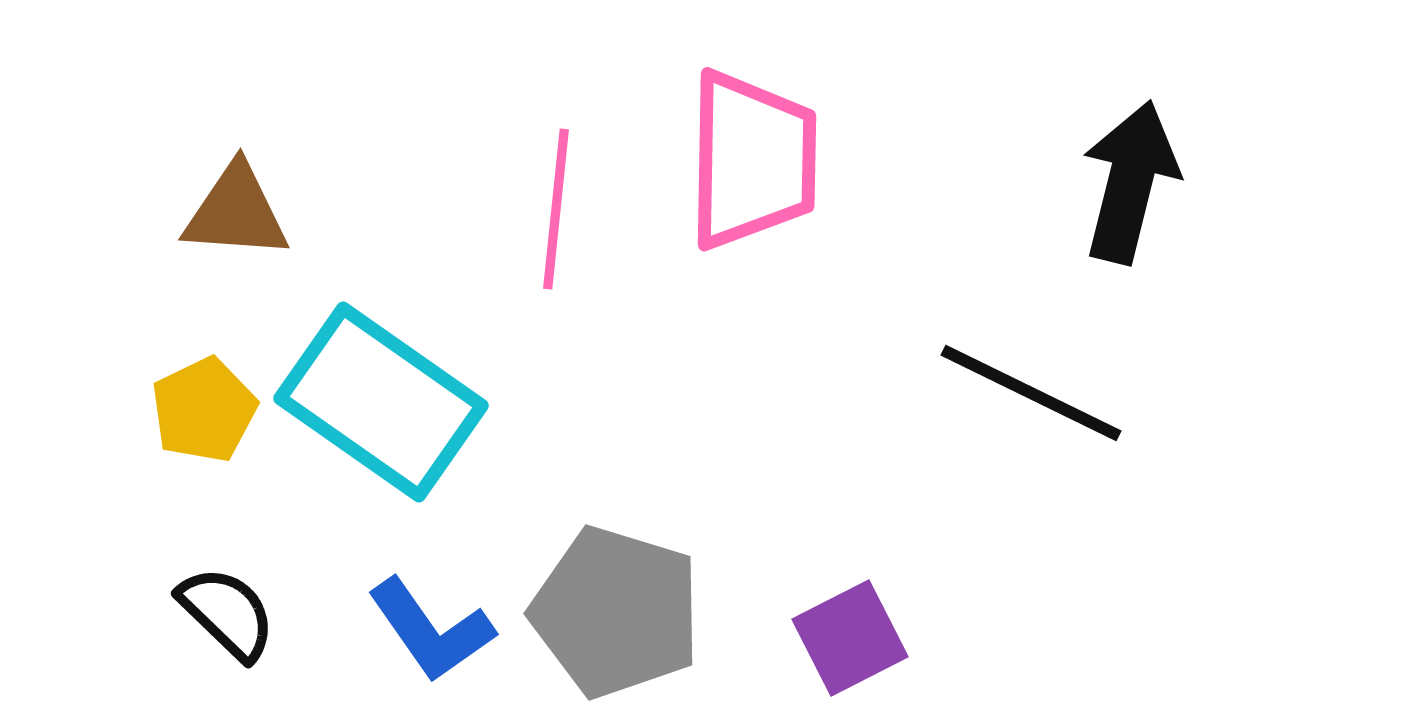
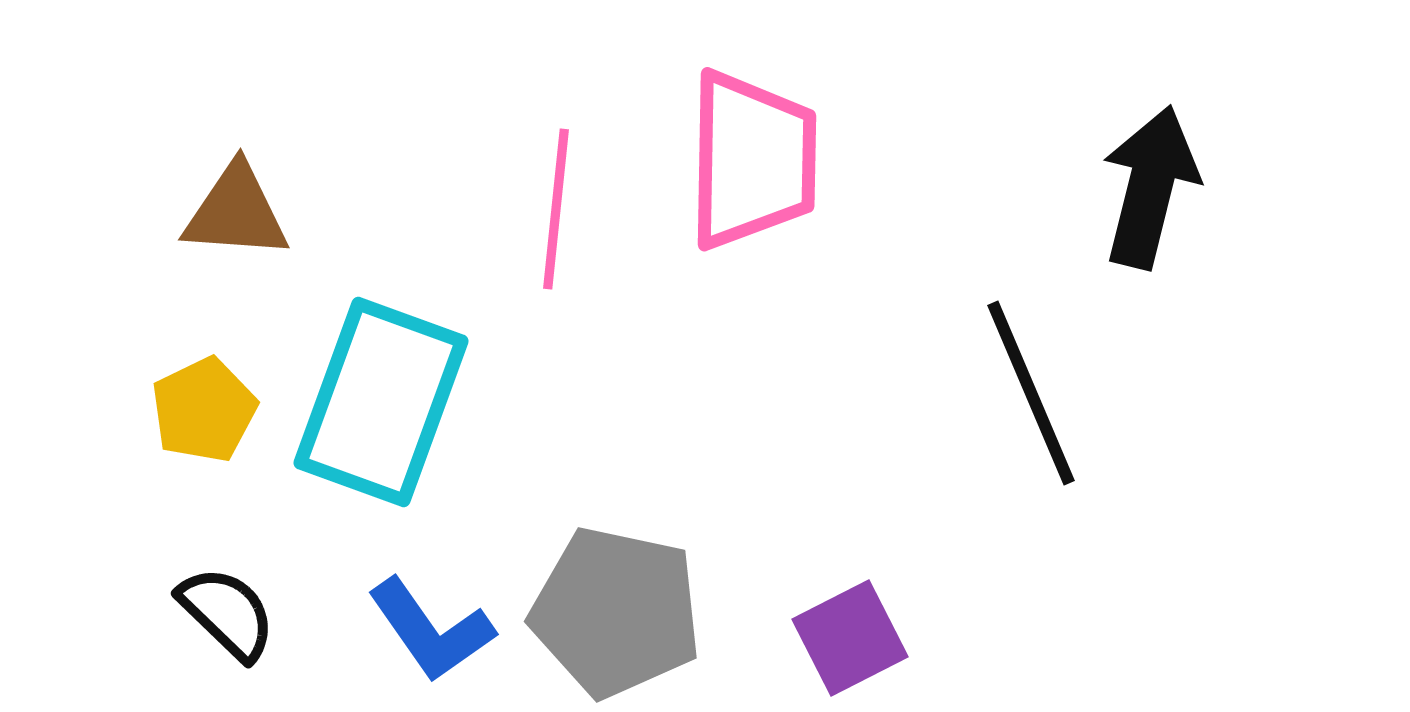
black arrow: moved 20 px right, 5 px down
black line: rotated 41 degrees clockwise
cyan rectangle: rotated 75 degrees clockwise
gray pentagon: rotated 5 degrees counterclockwise
